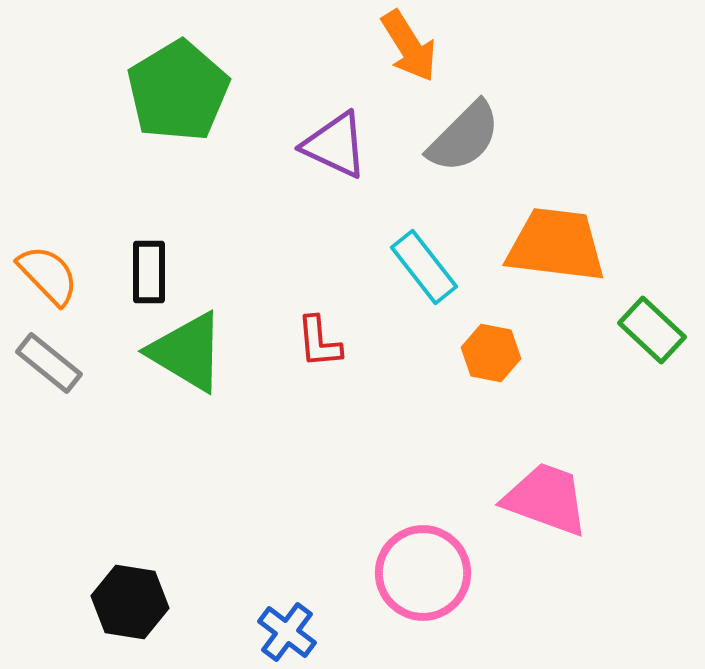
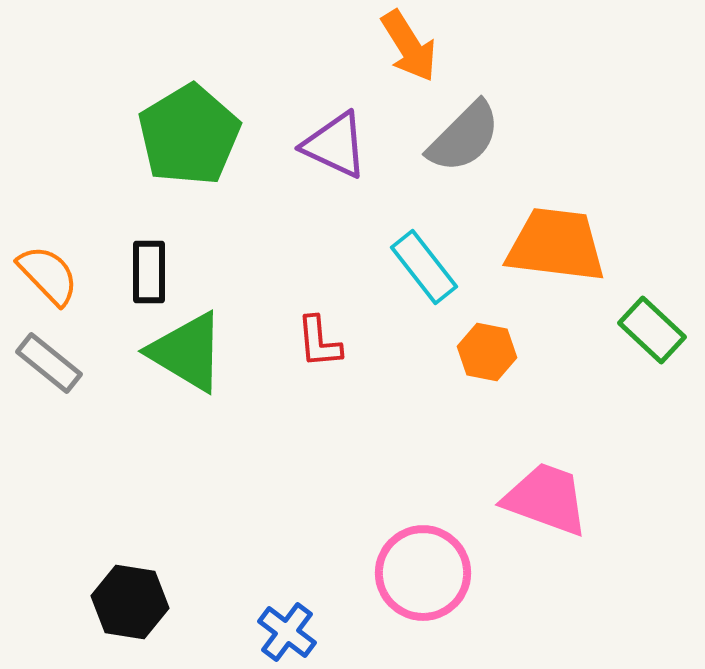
green pentagon: moved 11 px right, 44 px down
orange hexagon: moved 4 px left, 1 px up
